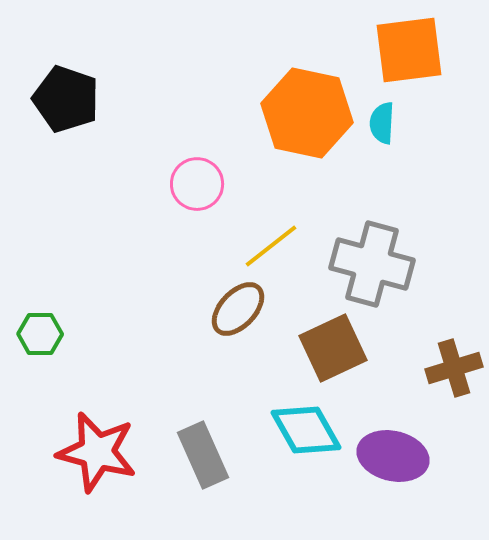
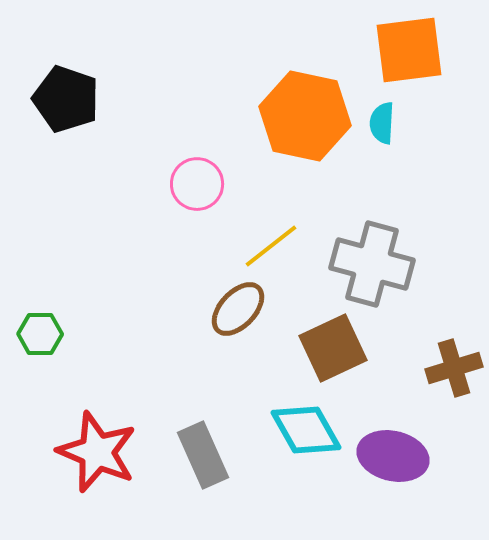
orange hexagon: moved 2 px left, 3 px down
red star: rotated 8 degrees clockwise
